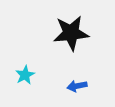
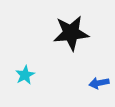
blue arrow: moved 22 px right, 3 px up
